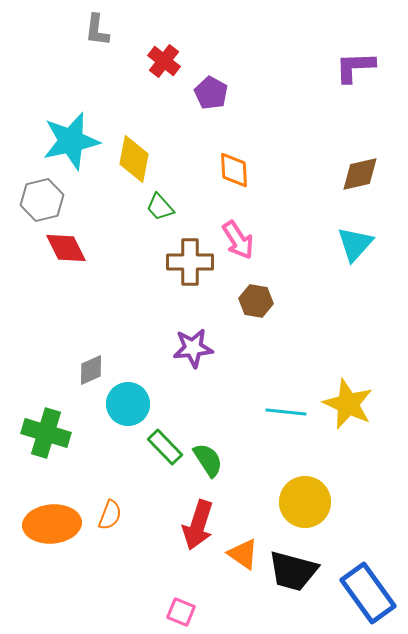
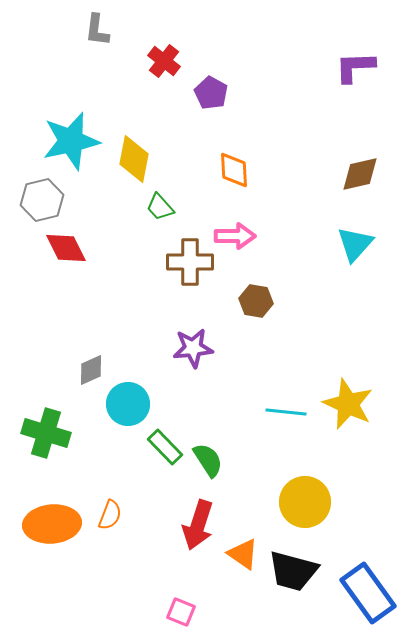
pink arrow: moved 3 px left, 4 px up; rotated 57 degrees counterclockwise
